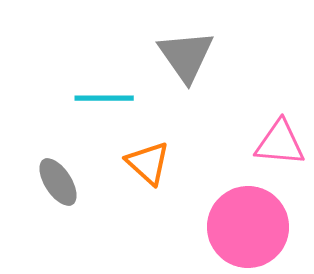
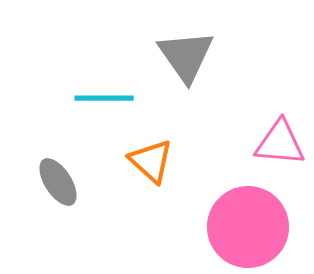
orange triangle: moved 3 px right, 2 px up
